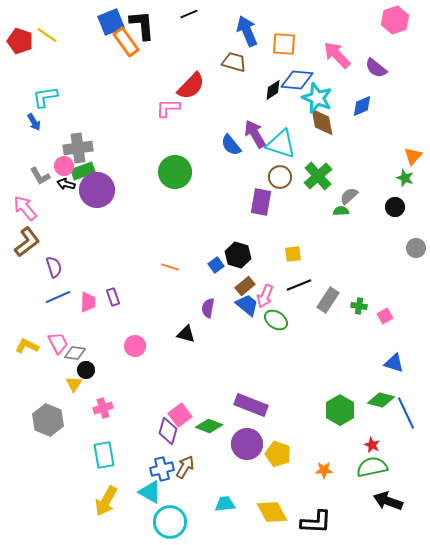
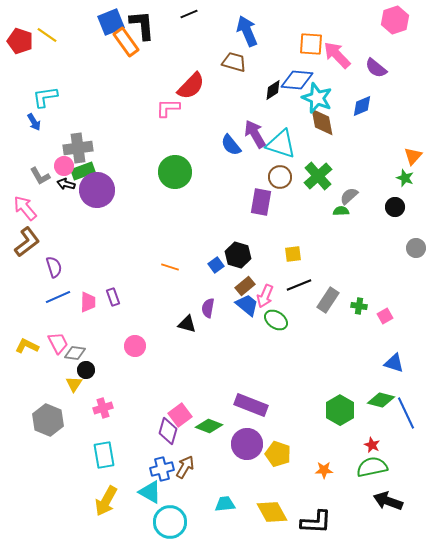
orange square at (284, 44): moved 27 px right
black triangle at (186, 334): moved 1 px right, 10 px up
